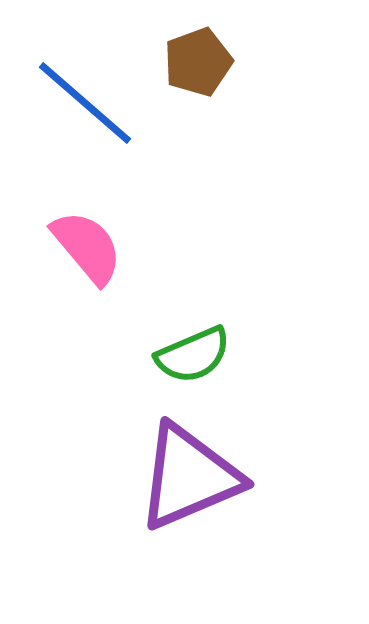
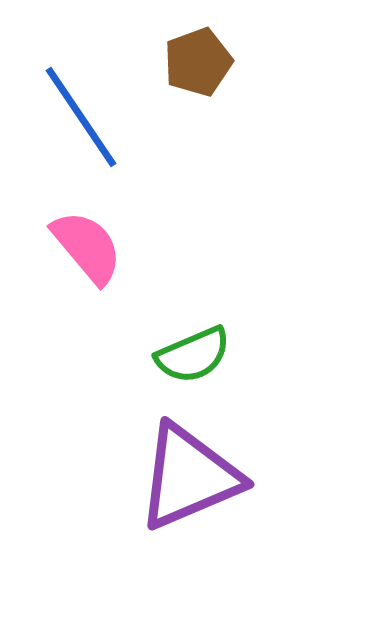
blue line: moved 4 px left, 14 px down; rotated 15 degrees clockwise
